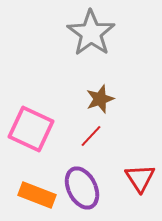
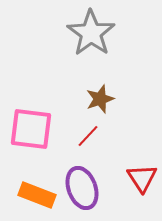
pink square: rotated 18 degrees counterclockwise
red line: moved 3 px left
red triangle: moved 2 px right
purple ellipse: rotated 6 degrees clockwise
